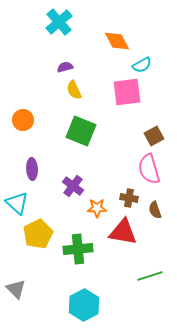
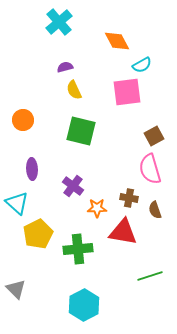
green square: rotated 8 degrees counterclockwise
pink semicircle: moved 1 px right
